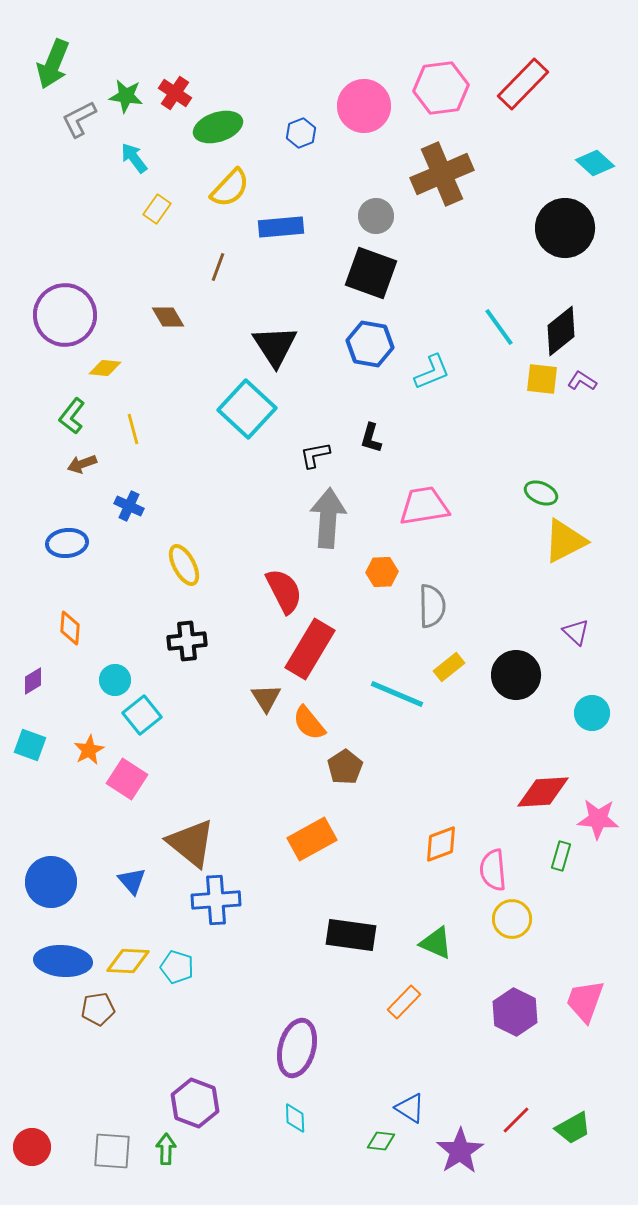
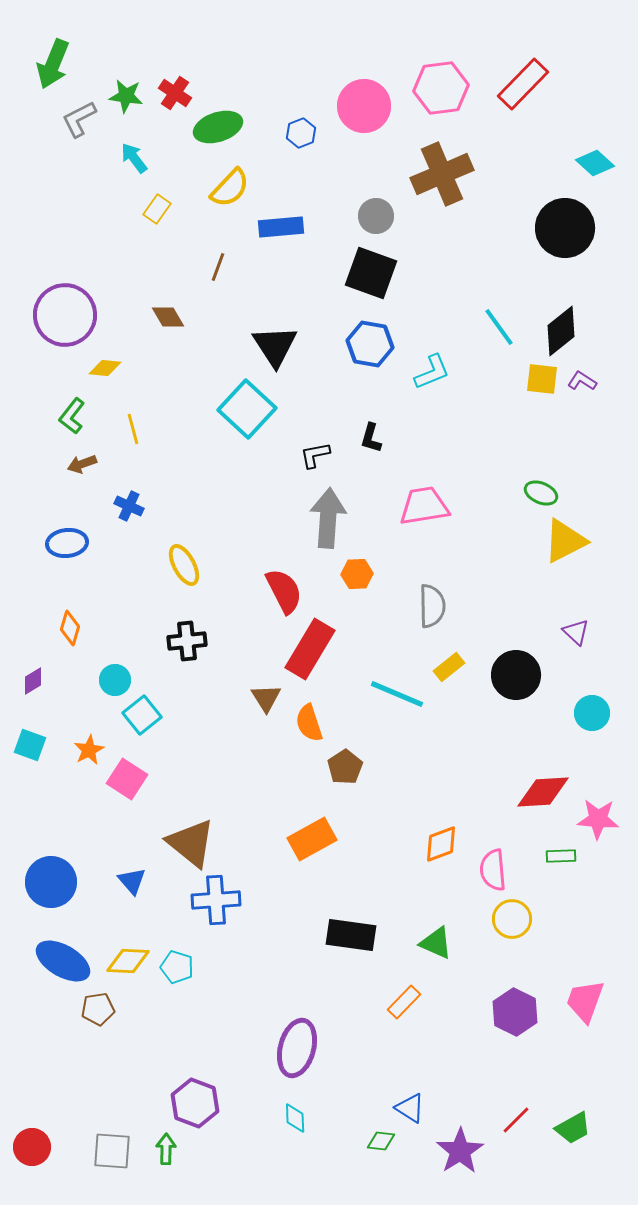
orange hexagon at (382, 572): moved 25 px left, 2 px down
orange diamond at (70, 628): rotated 12 degrees clockwise
orange semicircle at (309, 723): rotated 21 degrees clockwise
green rectangle at (561, 856): rotated 72 degrees clockwise
blue ellipse at (63, 961): rotated 26 degrees clockwise
